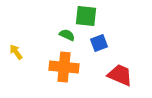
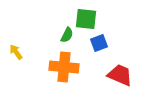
green square: moved 3 px down
green semicircle: rotated 91 degrees clockwise
